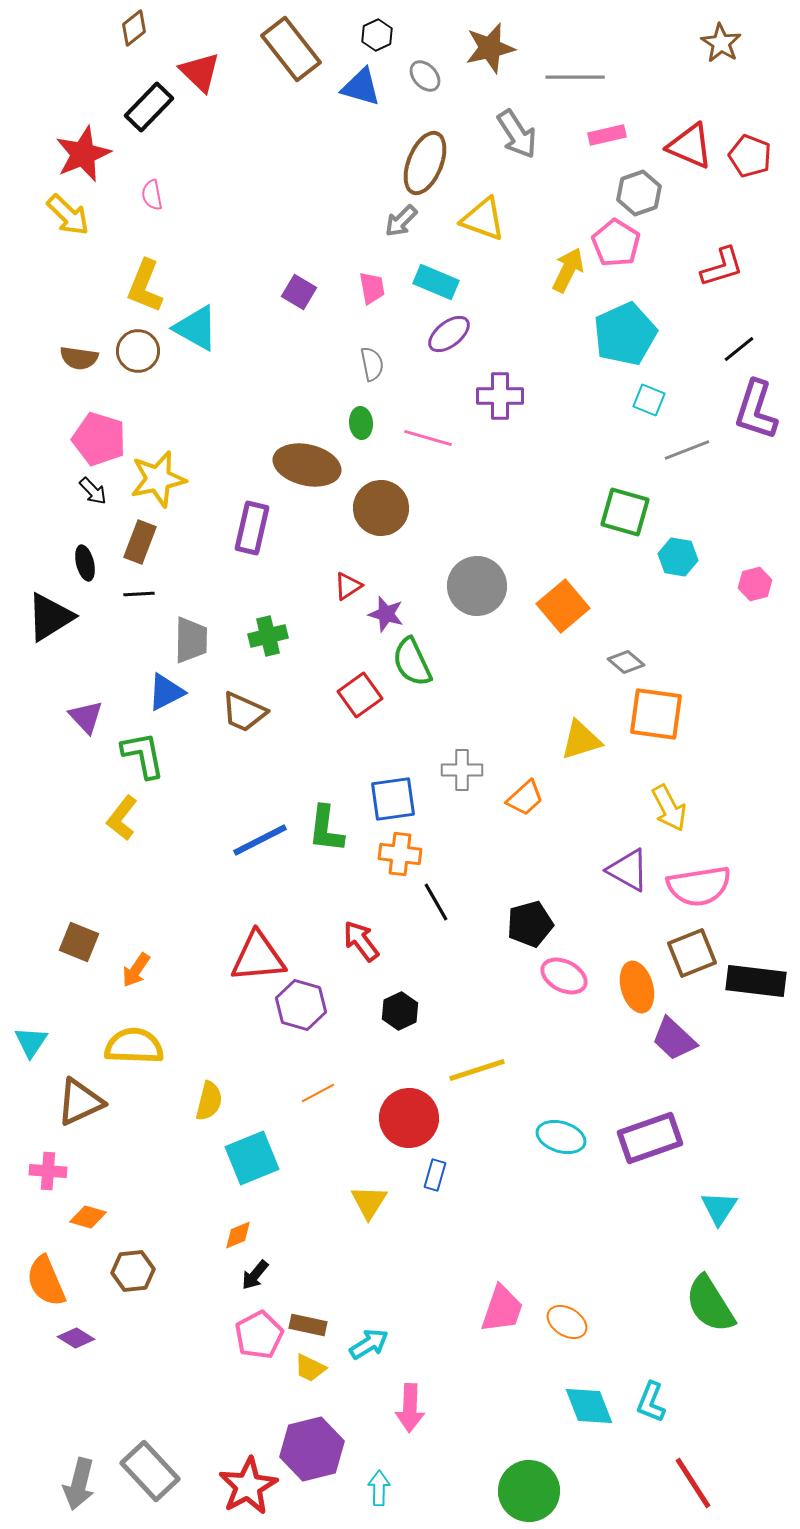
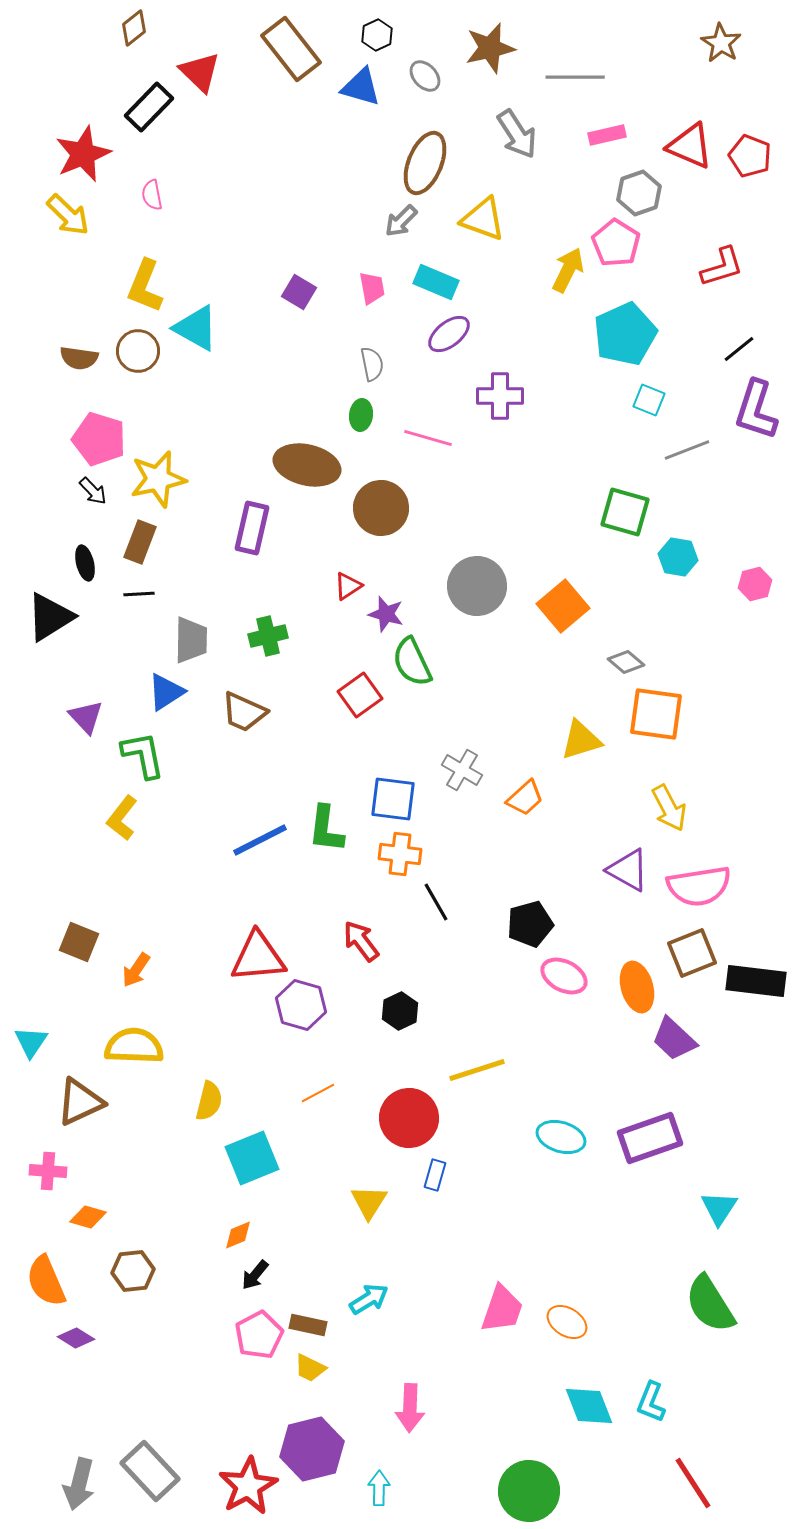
green ellipse at (361, 423): moved 8 px up; rotated 12 degrees clockwise
blue triangle at (166, 692): rotated 6 degrees counterclockwise
gray cross at (462, 770): rotated 30 degrees clockwise
blue square at (393, 799): rotated 15 degrees clockwise
cyan arrow at (369, 1344): moved 45 px up
